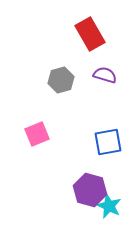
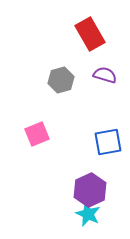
purple hexagon: rotated 20 degrees clockwise
cyan star: moved 21 px left, 8 px down
